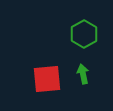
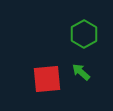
green arrow: moved 2 px left, 2 px up; rotated 36 degrees counterclockwise
